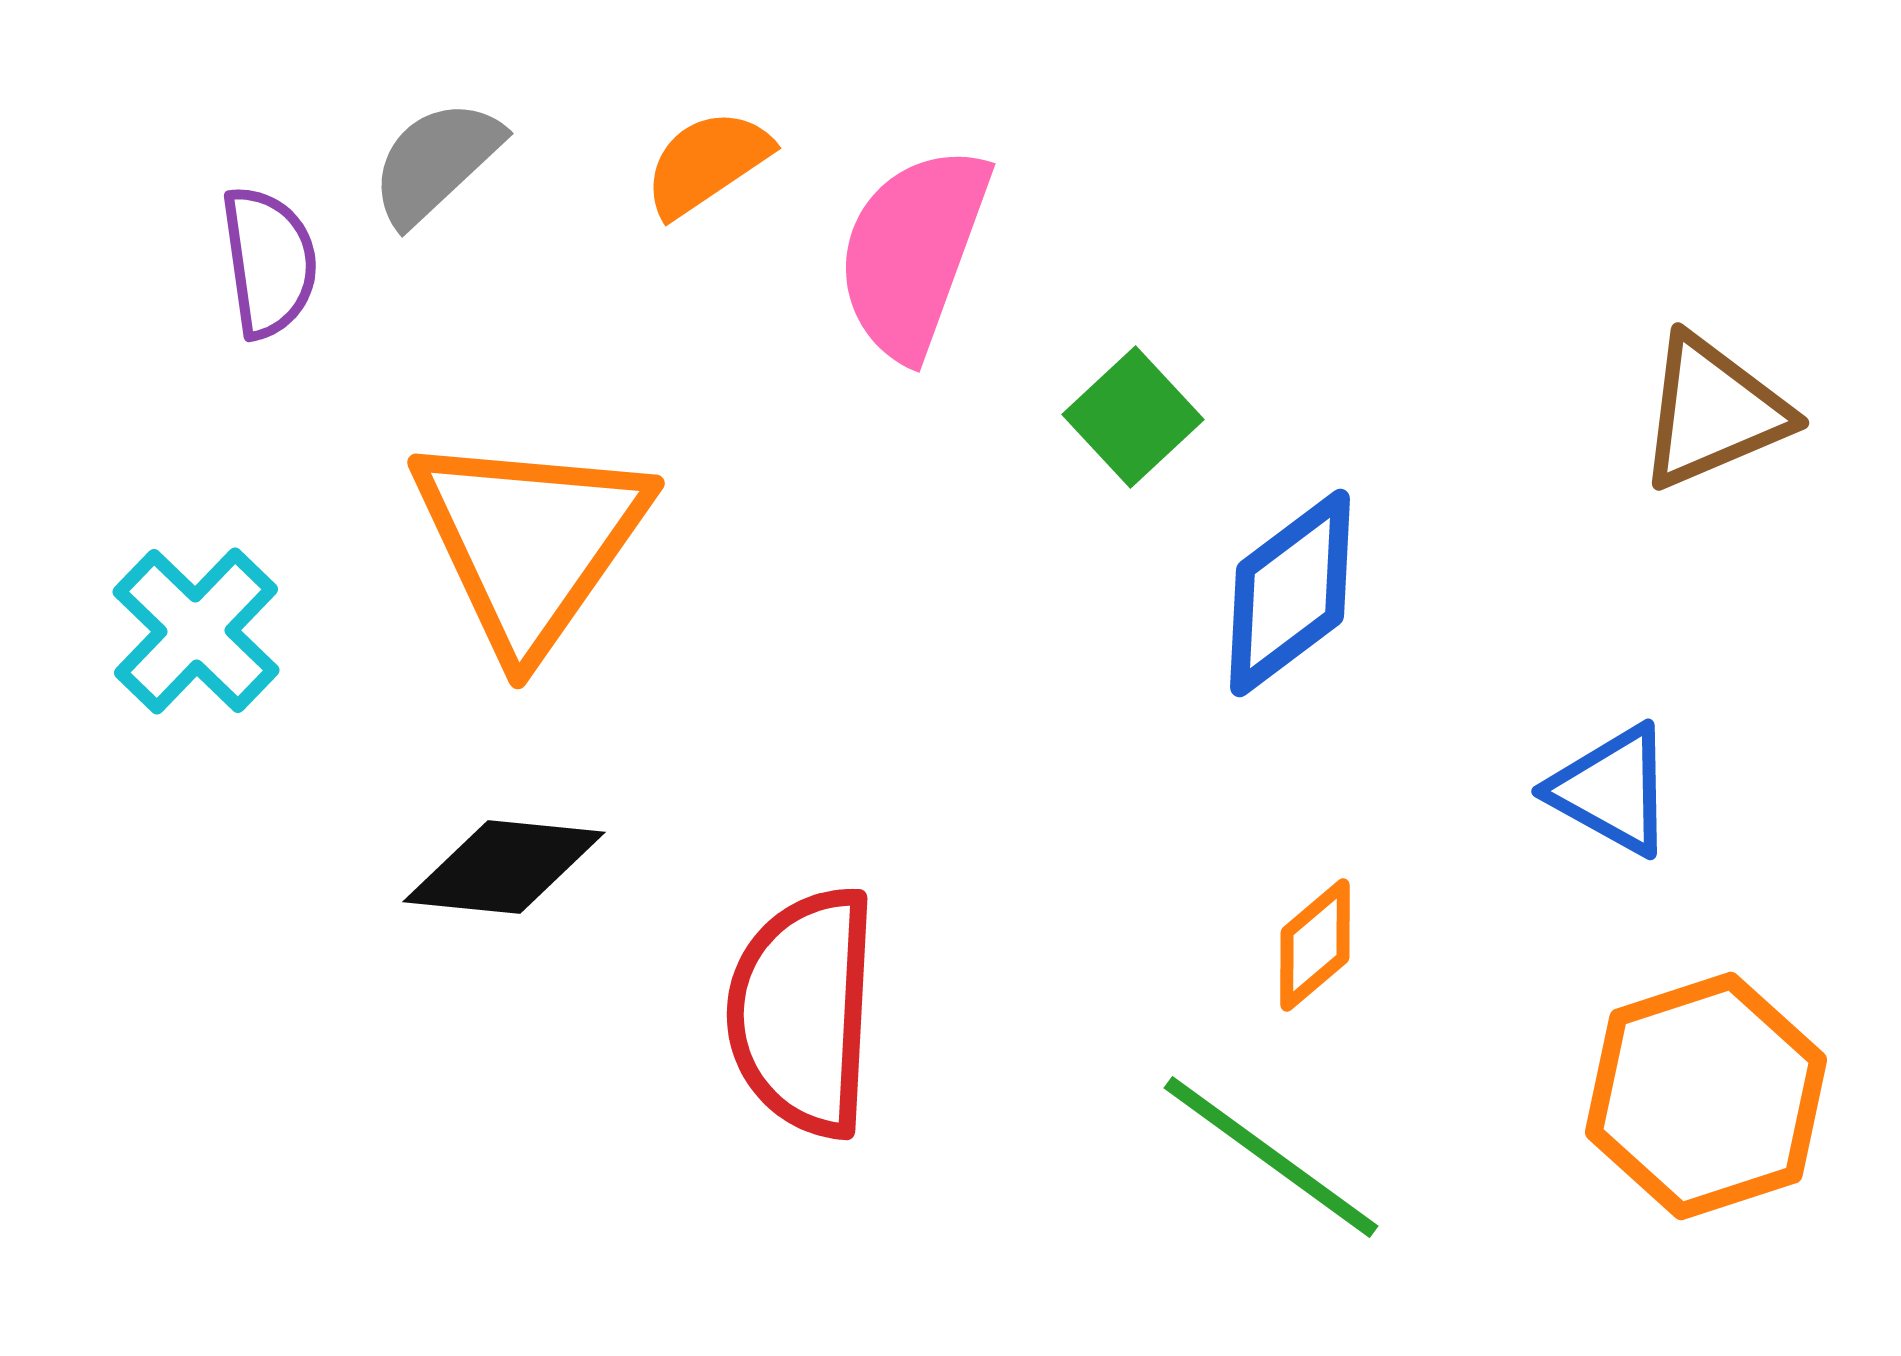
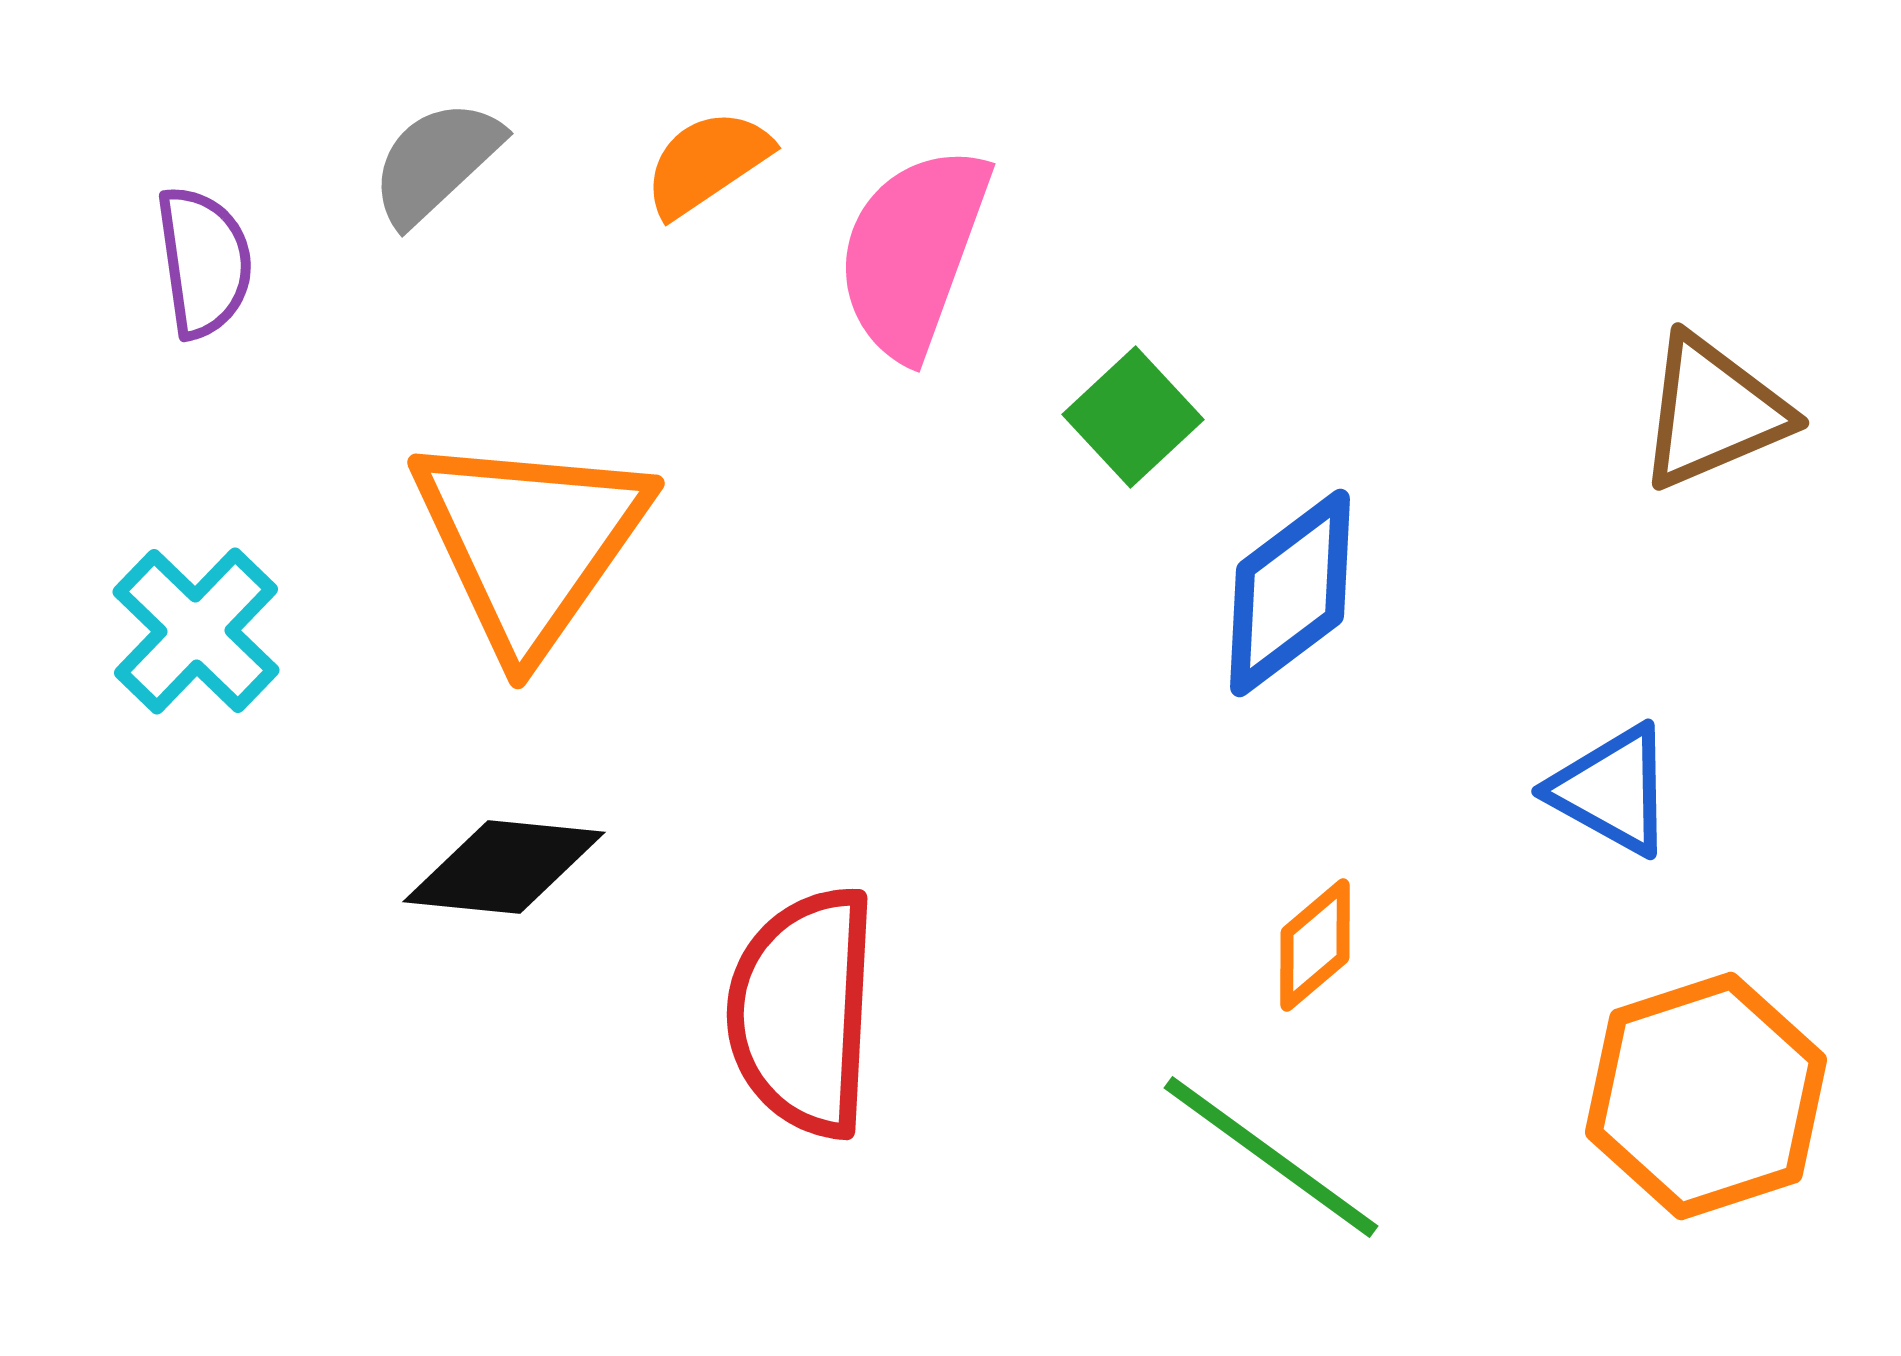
purple semicircle: moved 65 px left
